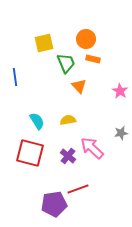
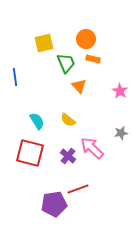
yellow semicircle: rotated 133 degrees counterclockwise
